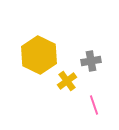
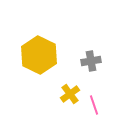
yellow cross: moved 3 px right, 13 px down
